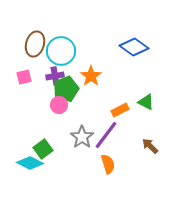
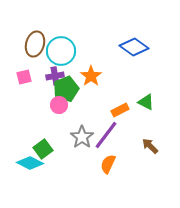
orange semicircle: rotated 138 degrees counterclockwise
